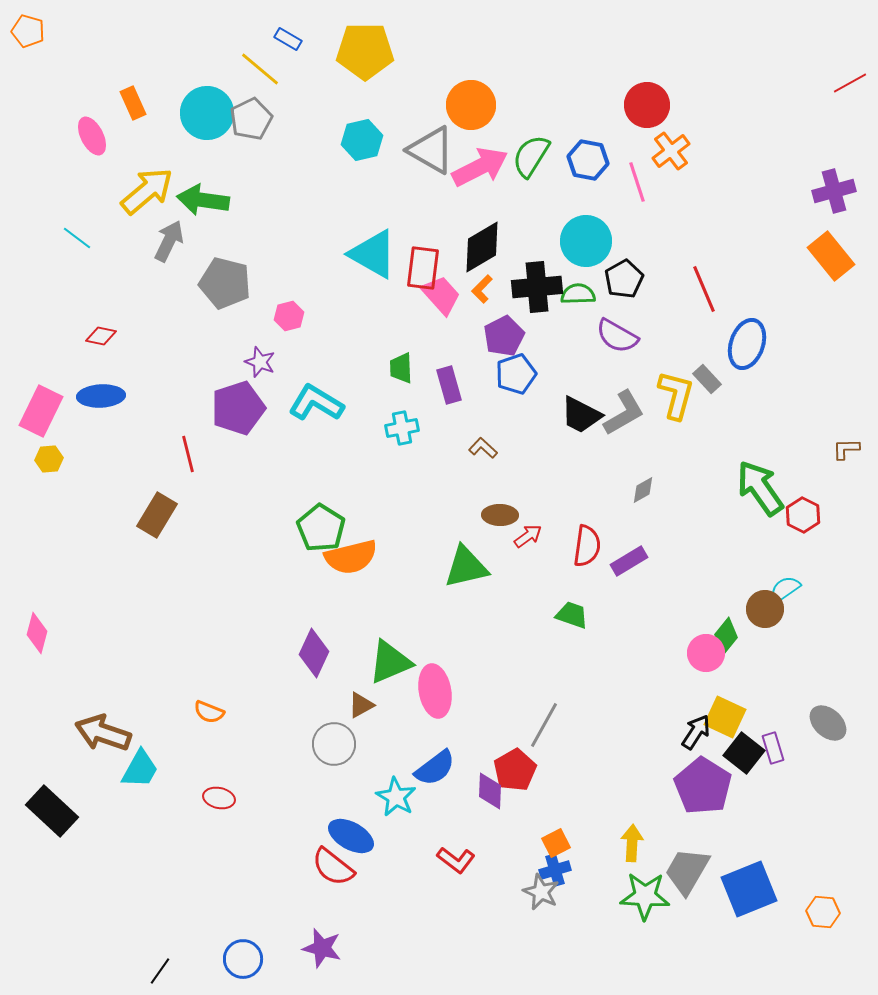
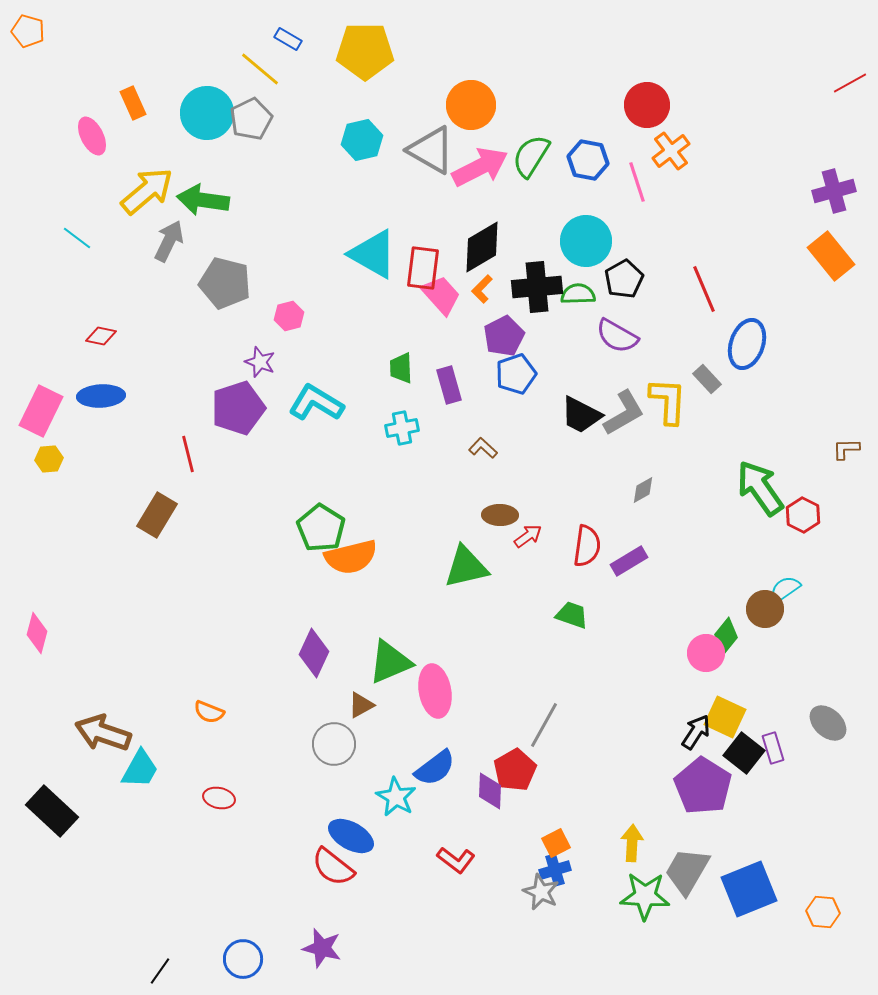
yellow L-shape at (676, 395): moved 8 px left, 6 px down; rotated 12 degrees counterclockwise
